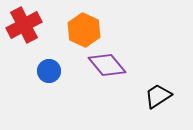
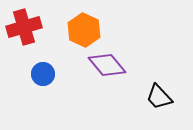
red cross: moved 2 px down; rotated 12 degrees clockwise
blue circle: moved 6 px left, 3 px down
black trapezoid: moved 1 px right, 1 px down; rotated 100 degrees counterclockwise
